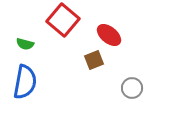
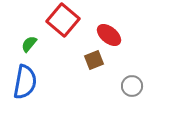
green semicircle: moved 4 px right; rotated 114 degrees clockwise
gray circle: moved 2 px up
